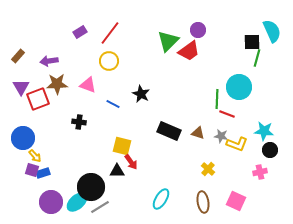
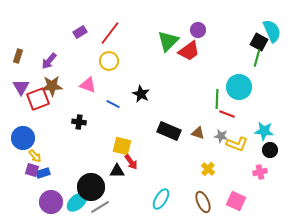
black square at (252, 42): moved 7 px right; rotated 30 degrees clockwise
brown rectangle at (18, 56): rotated 24 degrees counterclockwise
purple arrow at (49, 61): rotated 42 degrees counterclockwise
brown star at (57, 84): moved 5 px left, 2 px down
brown ellipse at (203, 202): rotated 15 degrees counterclockwise
